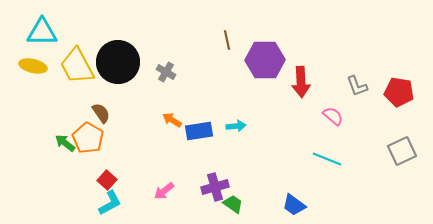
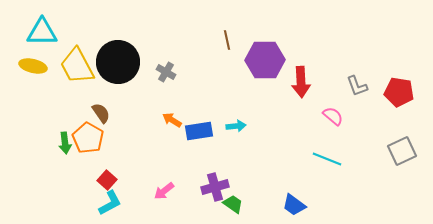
green arrow: rotated 135 degrees counterclockwise
